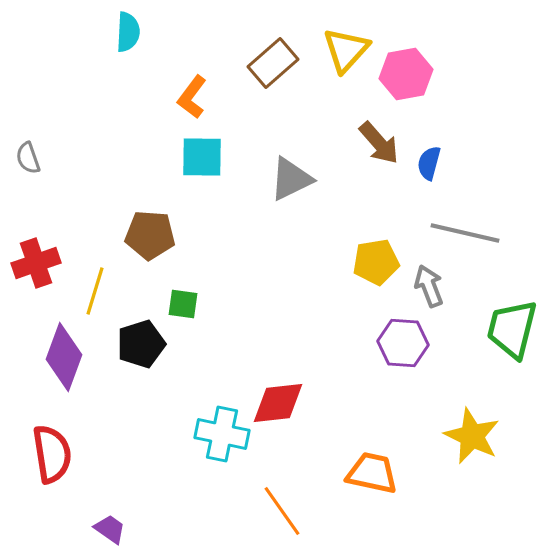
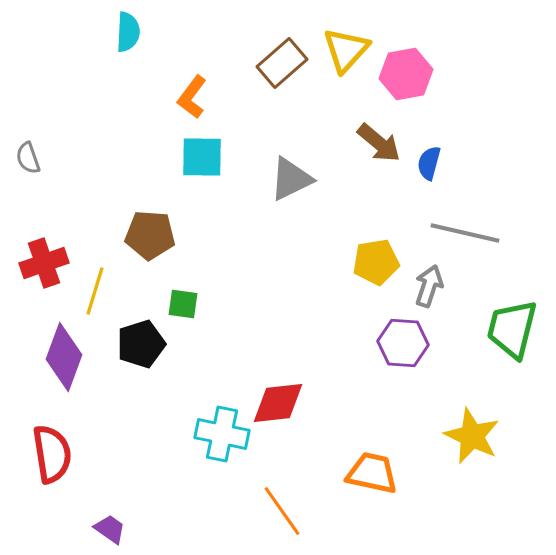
brown rectangle: moved 9 px right
brown arrow: rotated 9 degrees counterclockwise
red cross: moved 8 px right
gray arrow: rotated 39 degrees clockwise
